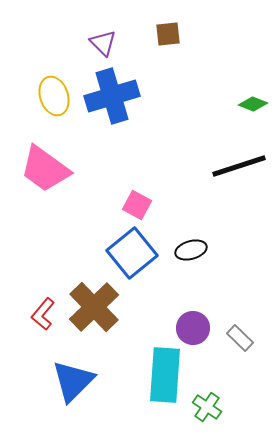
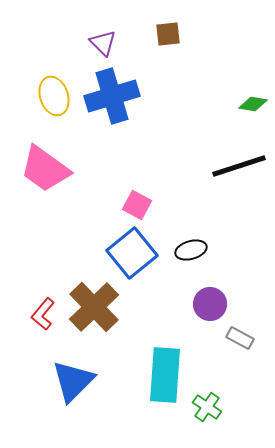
green diamond: rotated 12 degrees counterclockwise
purple circle: moved 17 px right, 24 px up
gray rectangle: rotated 16 degrees counterclockwise
